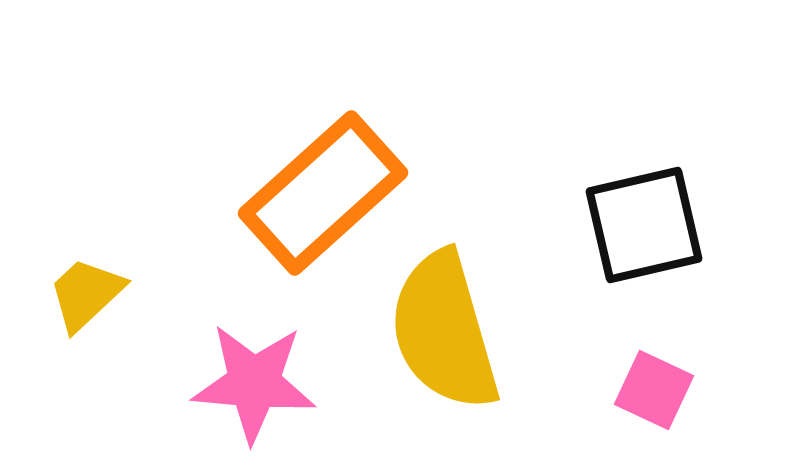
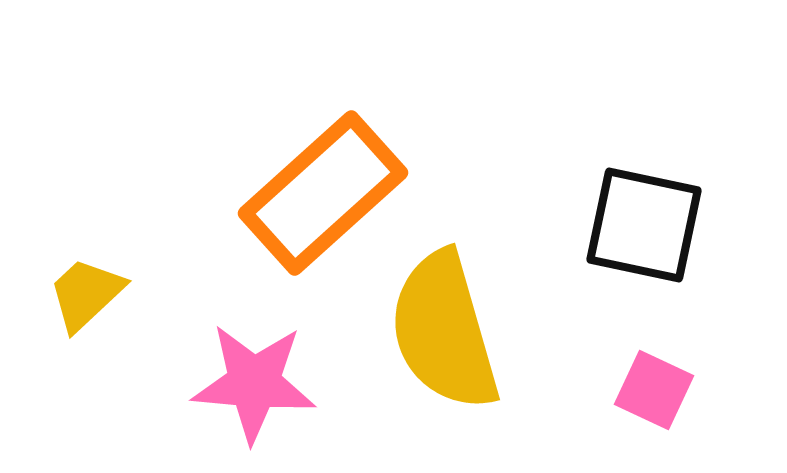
black square: rotated 25 degrees clockwise
